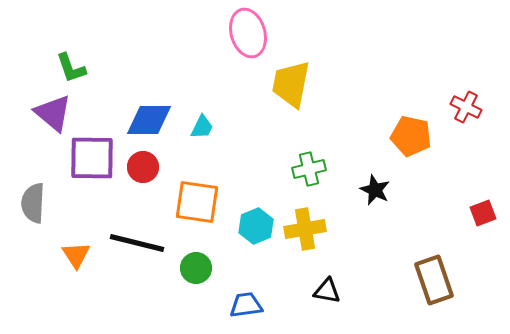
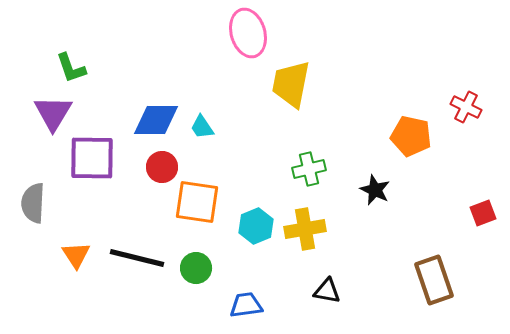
purple triangle: rotated 21 degrees clockwise
blue diamond: moved 7 px right
cyan trapezoid: rotated 120 degrees clockwise
red circle: moved 19 px right
black line: moved 15 px down
